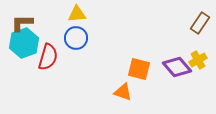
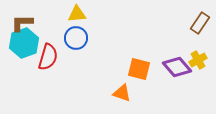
orange triangle: moved 1 px left, 1 px down
